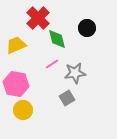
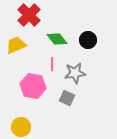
red cross: moved 9 px left, 3 px up
black circle: moved 1 px right, 12 px down
green diamond: rotated 25 degrees counterclockwise
pink line: rotated 56 degrees counterclockwise
pink hexagon: moved 17 px right, 2 px down
gray square: rotated 35 degrees counterclockwise
yellow circle: moved 2 px left, 17 px down
